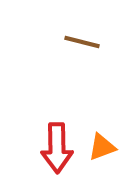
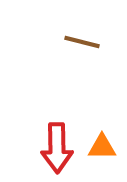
orange triangle: rotated 20 degrees clockwise
